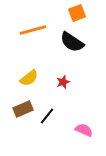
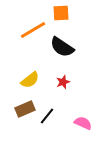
orange square: moved 16 px left; rotated 18 degrees clockwise
orange line: rotated 16 degrees counterclockwise
black semicircle: moved 10 px left, 5 px down
yellow semicircle: moved 1 px right, 2 px down
brown rectangle: moved 2 px right
pink semicircle: moved 1 px left, 7 px up
